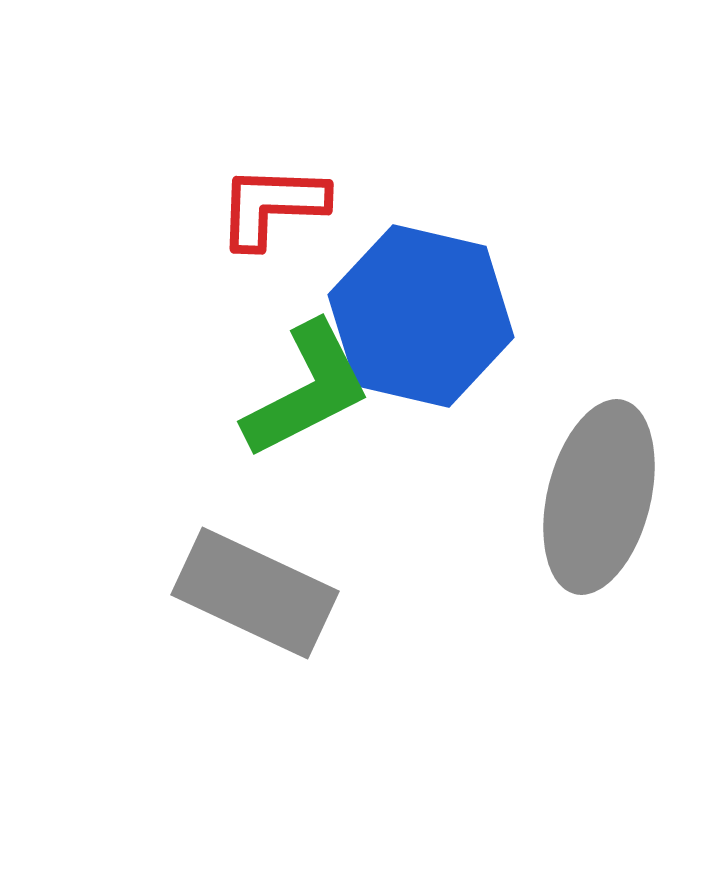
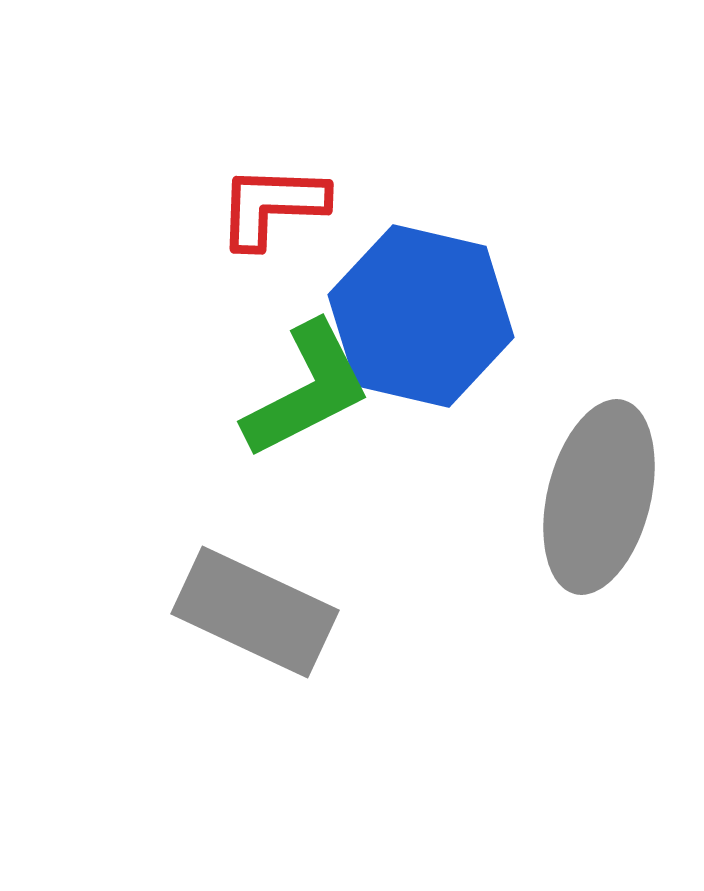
gray rectangle: moved 19 px down
